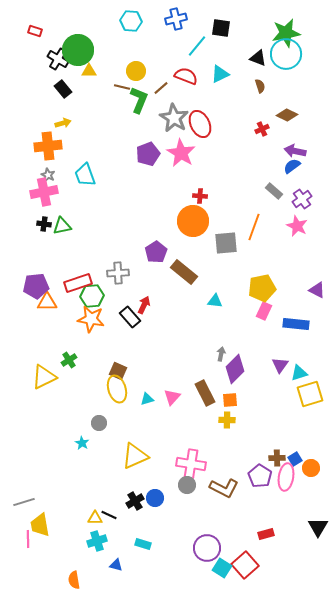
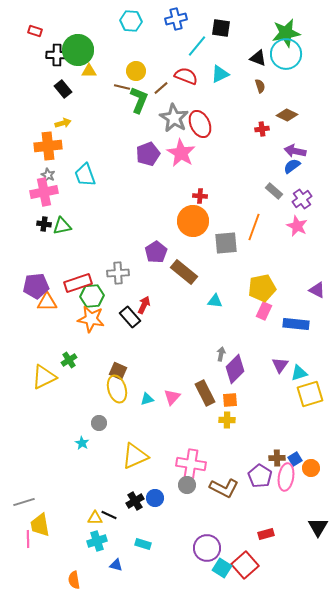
black cross at (58, 59): moved 1 px left, 4 px up; rotated 30 degrees counterclockwise
red cross at (262, 129): rotated 16 degrees clockwise
